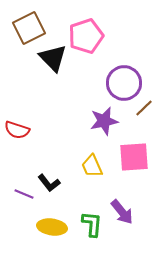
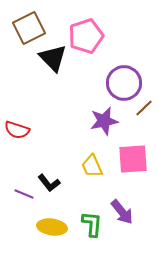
pink square: moved 1 px left, 2 px down
